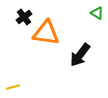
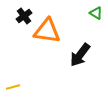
green triangle: moved 1 px left
black cross: moved 1 px up
orange triangle: moved 1 px right, 2 px up
